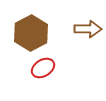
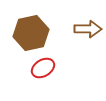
brown hexagon: rotated 16 degrees clockwise
